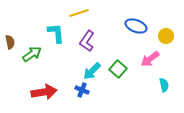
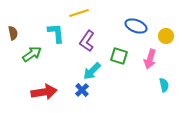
brown semicircle: moved 3 px right, 9 px up
pink arrow: rotated 36 degrees counterclockwise
green square: moved 1 px right, 13 px up; rotated 24 degrees counterclockwise
blue cross: rotated 24 degrees clockwise
